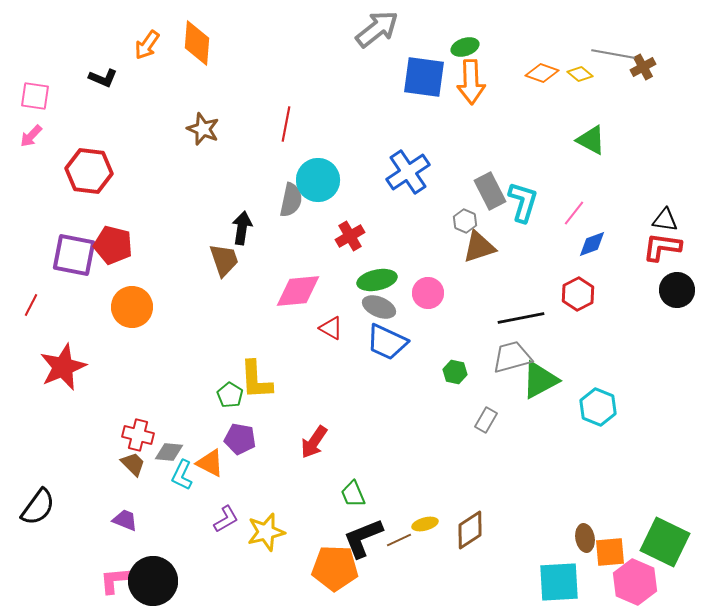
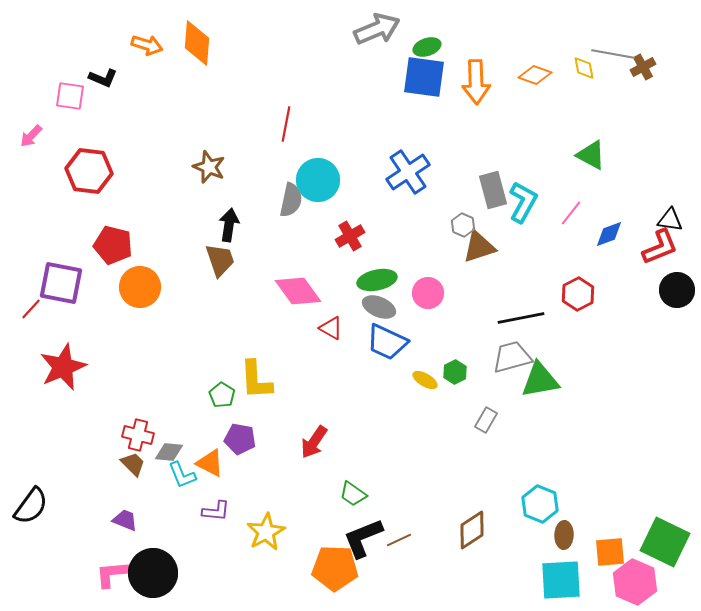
gray arrow at (377, 29): rotated 15 degrees clockwise
orange arrow at (147, 45): rotated 108 degrees counterclockwise
green ellipse at (465, 47): moved 38 px left
orange diamond at (542, 73): moved 7 px left, 2 px down
yellow diamond at (580, 74): moved 4 px right, 6 px up; rotated 40 degrees clockwise
orange arrow at (471, 82): moved 5 px right
pink square at (35, 96): moved 35 px right
brown star at (203, 129): moved 6 px right, 38 px down
green triangle at (591, 140): moved 15 px down
gray rectangle at (490, 191): moved 3 px right, 1 px up; rotated 12 degrees clockwise
cyan L-shape at (523, 202): rotated 12 degrees clockwise
pink line at (574, 213): moved 3 px left
black triangle at (665, 220): moved 5 px right
gray hexagon at (465, 221): moved 2 px left, 4 px down
black arrow at (242, 228): moved 13 px left, 3 px up
blue diamond at (592, 244): moved 17 px right, 10 px up
red L-shape at (662, 247): moved 2 px left; rotated 150 degrees clockwise
purple square at (74, 255): moved 13 px left, 28 px down
brown trapezoid at (224, 260): moved 4 px left
pink diamond at (298, 291): rotated 60 degrees clockwise
red line at (31, 305): moved 4 px down; rotated 15 degrees clockwise
orange circle at (132, 307): moved 8 px right, 20 px up
green hexagon at (455, 372): rotated 20 degrees clockwise
green triangle at (540, 380): rotated 18 degrees clockwise
green pentagon at (230, 395): moved 8 px left
cyan hexagon at (598, 407): moved 58 px left, 97 px down
cyan L-shape at (182, 475): rotated 48 degrees counterclockwise
green trapezoid at (353, 494): rotated 32 degrees counterclockwise
black semicircle at (38, 507): moved 7 px left, 1 px up
purple L-shape at (226, 519): moved 10 px left, 8 px up; rotated 36 degrees clockwise
yellow ellipse at (425, 524): moved 144 px up; rotated 45 degrees clockwise
brown diamond at (470, 530): moved 2 px right
yellow star at (266, 532): rotated 15 degrees counterclockwise
brown ellipse at (585, 538): moved 21 px left, 3 px up; rotated 12 degrees clockwise
pink L-shape at (116, 580): moved 4 px left, 6 px up
black circle at (153, 581): moved 8 px up
cyan square at (559, 582): moved 2 px right, 2 px up
